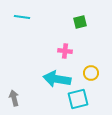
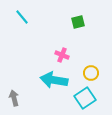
cyan line: rotated 42 degrees clockwise
green square: moved 2 px left
pink cross: moved 3 px left, 4 px down; rotated 16 degrees clockwise
cyan arrow: moved 3 px left, 1 px down
cyan square: moved 7 px right, 1 px up; rotated 20 degrees counterclockwise
